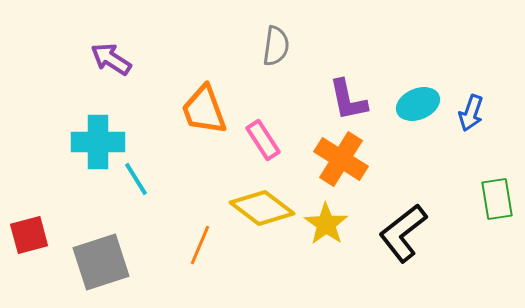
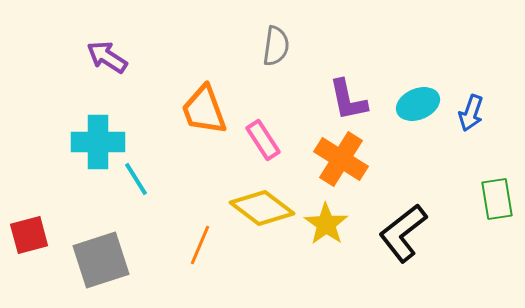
purple arrow: moved 4 px left, 2 px up
gray square: moved 2 px up
